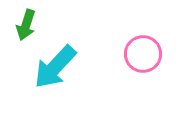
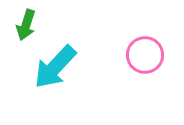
pink circle: moved 2 px right, 1 px down
